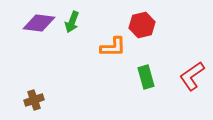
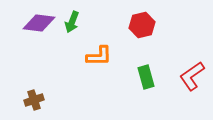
orange L-shape: moved 14 px left, 9 px down
